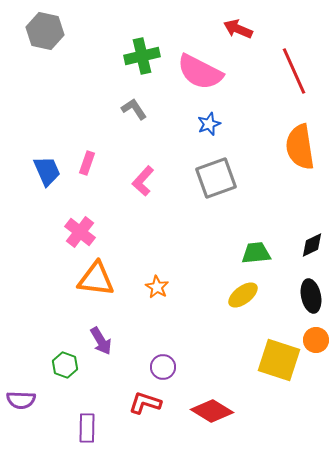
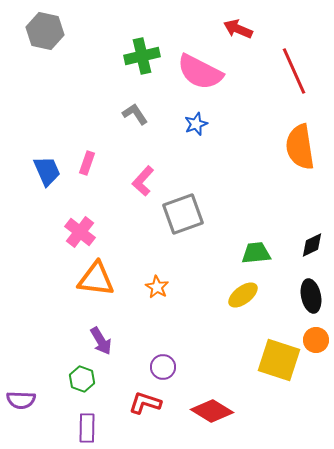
gray L-shape: moved 1 px right, 5 px down
blue star: moved 13 px left
gray square: moved 33 px left, 36 px down
green hexagon: moved 17 px right, 14 px down
